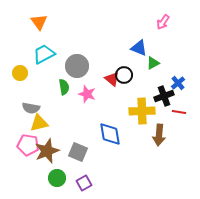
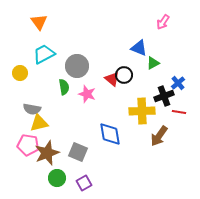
gray semicircle: moved 1 px right, 1 px down
brown arrow: moved 1 px down; rotated 30 degrees clockwise
brown star: moved 2 px down
